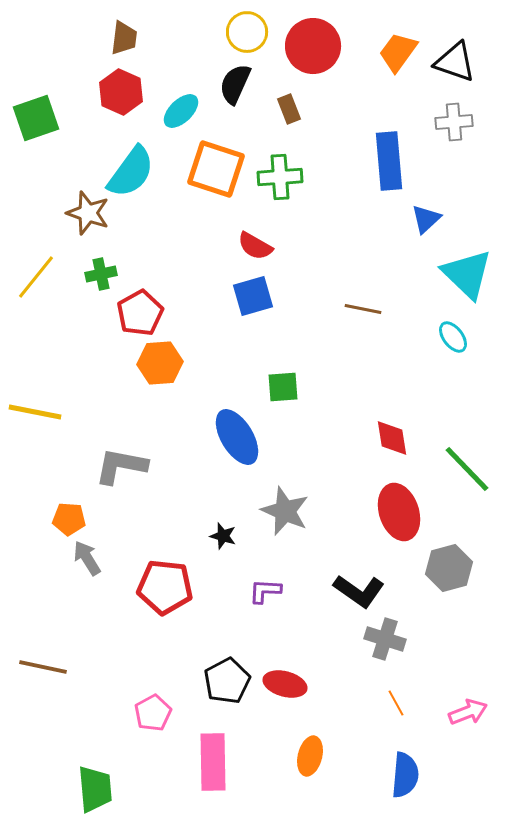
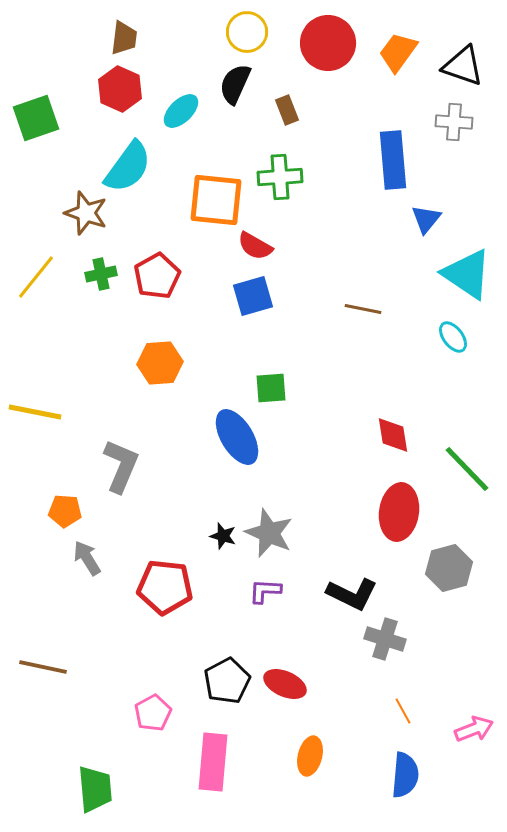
red circle at (313, 46): moved 15 px right, 3 px up
black triangle at (455, 62): moved 8 px right, 4 px down
red hexagon at (121, 92): moved 1 px left, 3 px up
brown rectangle at (289, 109): moved 2 px left, 1 px down
gray cross at (454, 122): rotated 9 degrees clockwise
blue rectangle at (389, 161): moved 4 px right, 1 px up
orange square at (216, 169): moved 31 px down; rotated 12 degrees counterclockwise
cyan semicircle at (131, 172): moved 3 px left, 5 px up
brown star at (88, 213): moved 2 px left
blue triangle at (426, 219): rotated 8 degrees counterclockwise
cyan triangle at (467, 274): rotated 10 degrees counterclockwise
red pentagon at (140, 313): moved 17 px right, 37 px up
green square at (283, 387): moved 12 px left, 1 px down
red diamond at (392, 438): moved 1 px right, 3 px up
gray L-shape at (121, 466): rotated 102 degrees clockwise
gray star at (285, 511): moved 16 px left, 22 px down
red ellipse at (399, 512): rotated 26 degrees clockwise
orange pentagon at (69, 519): moved 4 px left, 8 px up
black L-shape at (359, 591): moved 7 px left, 3 px down; rotated 9 degrees counterclockwise
red ellipse at (285, 684): rotated 9 degrees clockwise
orange line at (396, 703): moved 7 px right, 8 px down
pink arrow at (468, 712): moved 6 px right, 17 px down
pink rectangle at (213, 762): rotated 6 degrees clockwise
